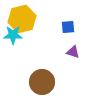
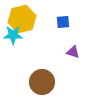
blue square: moved 5 px left, 5 px up
